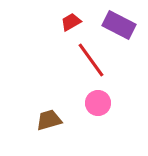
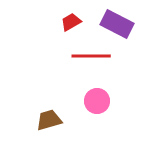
purple rectangle: moved 2 px left, 1 px up
red line: moved 4 px up; rotated 54 degrees counterclockwise
pink circle: moved 1 px left, 2 px up
